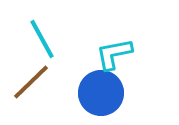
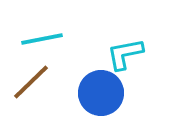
cyan line: rotated 72 degrees counterclockwise
cyan L-shape: moved 11 px right
